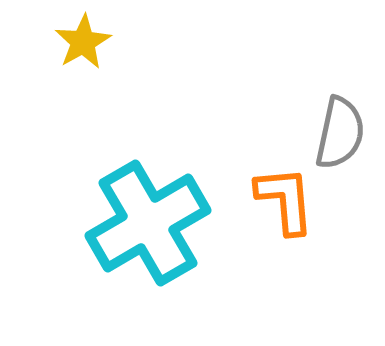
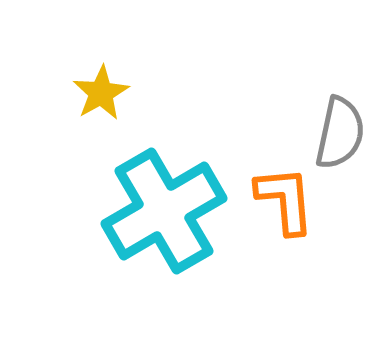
yellow star: moved 18 px right, 51 px down
cyan cross: moved 16 px right, 12 px up
